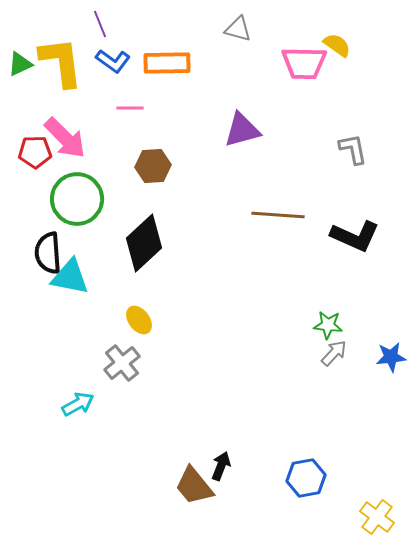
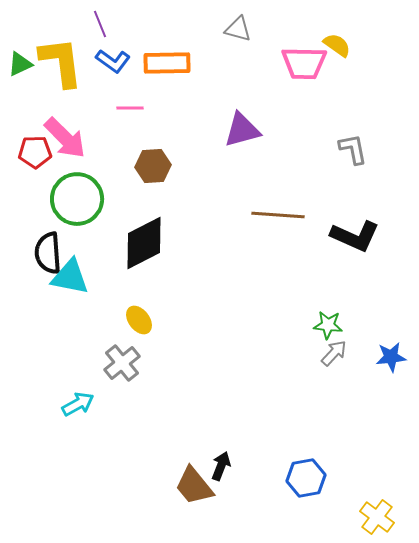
black diamond: rotated 16 degrees clockwise
